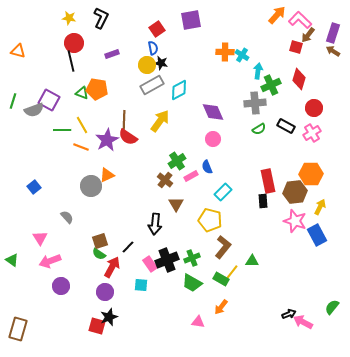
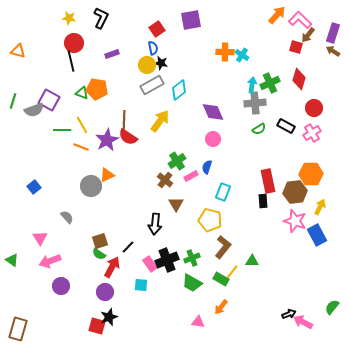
cyan arrow at (258, 71): moved 6 px left, 14 px down
green cross at (271, 85): moved 1 px left, 2 px up
cyan diamond at (179, 90): rotated 10 degrees counterclockwise
blue semicircle at (207, 167): rotated 40 degrees clockwise
cyan rectangle at (223, 192): rotated 24 degrees counterclockwise
